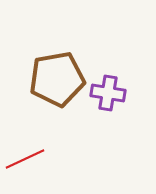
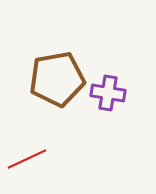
red line: moved 2 px right
